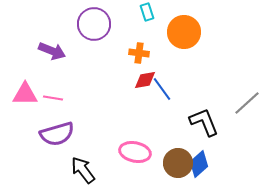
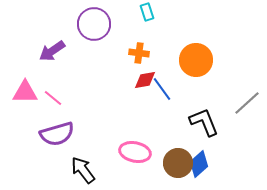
orange circle: moved 12 px right, 28 px down
purple arrow: rotated 124 degrees clockwise
pink triangle: moved 2 px up
pink line: rotated 30 degrees clockwise
